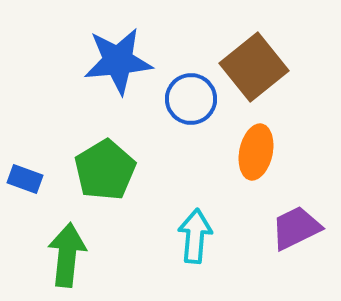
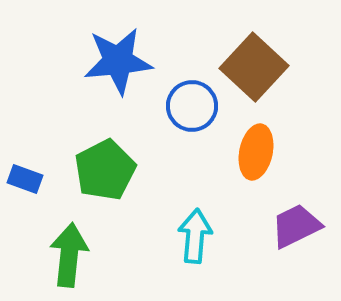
brown square: rotated 8 degrees counterclockwise
blue circle: moved 1 px right, 7 px down
green pentagon: rotated 4 degrees clockwise
purple trapezoid: moved 2 px up
green arrow: moved 2 px right
